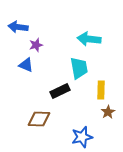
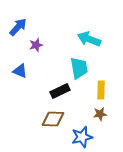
blue arrow: rotated 126 degrees clockwise
cyan arrow: rotated 15 degrees clockwise
blue triangle: moved 6 px left, 6 px down
brown star: moved 8 px left, 2 px down; rotated 24 degrees clockwise
brown diamond: moved 14 px right
